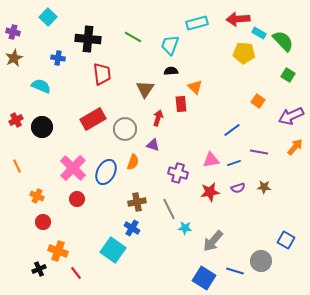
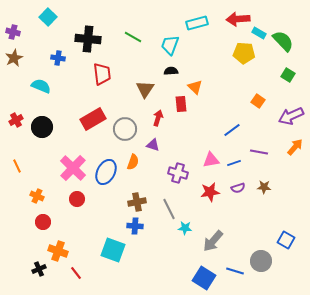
blue cross at (132, 228): moved 3 px right, 2 px up; rotated 28 degrees counterclockwise
cyan square at (113, 250): rotated 15 degrees counterclockwise
